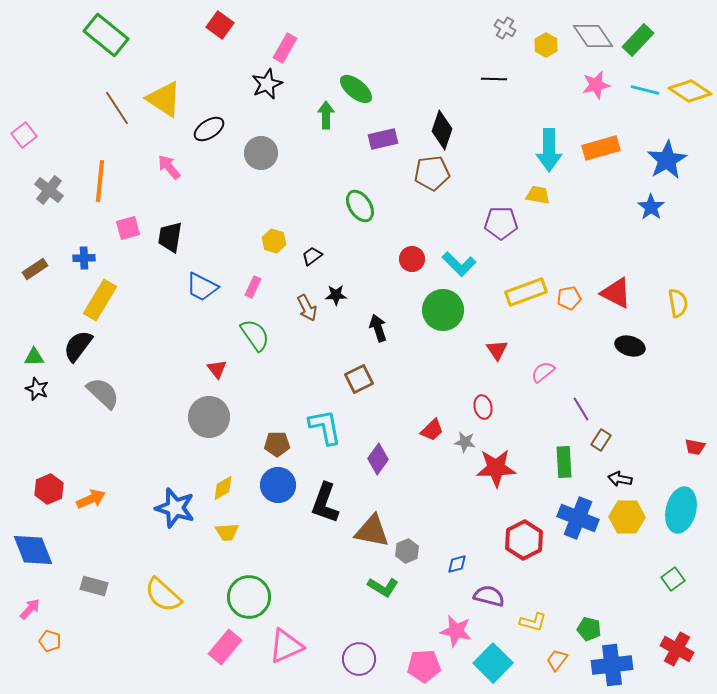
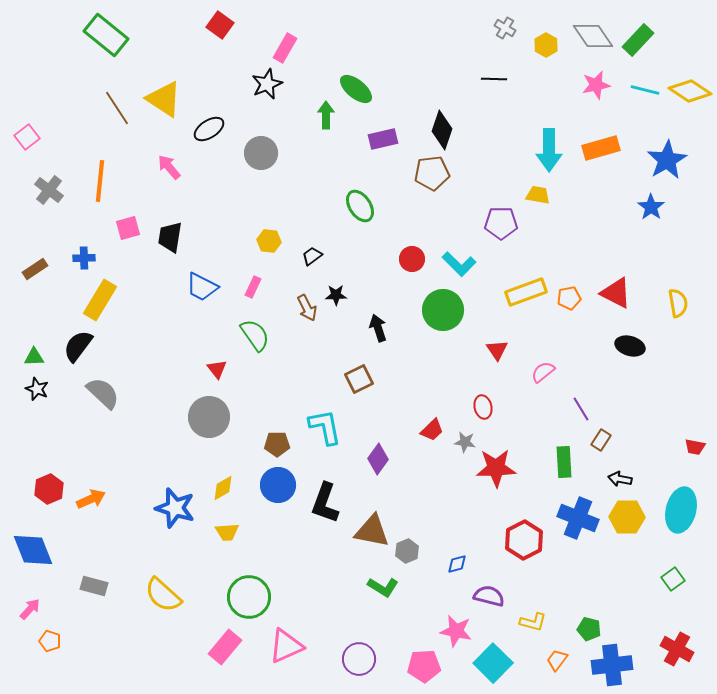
pink square at (24, 135): moved 3 px right, 2 px down
yellow hexagon at (274, 241): moved 5 px left; rotated 10 degrees counterclockwise
